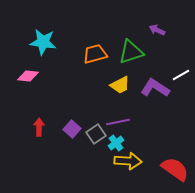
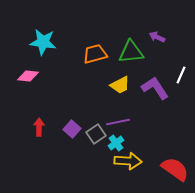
purple arrow: moved 7 px down
green triangle: rotated 12 degrees clockwise
white line: rotated 36 degrees counterclockwise
purple L-shape: rotated 24 degrees clockwise
